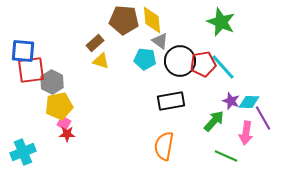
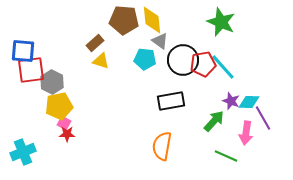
black circle: moved 3 px right, 1 px up
orange semicircle: moved 2 px left
